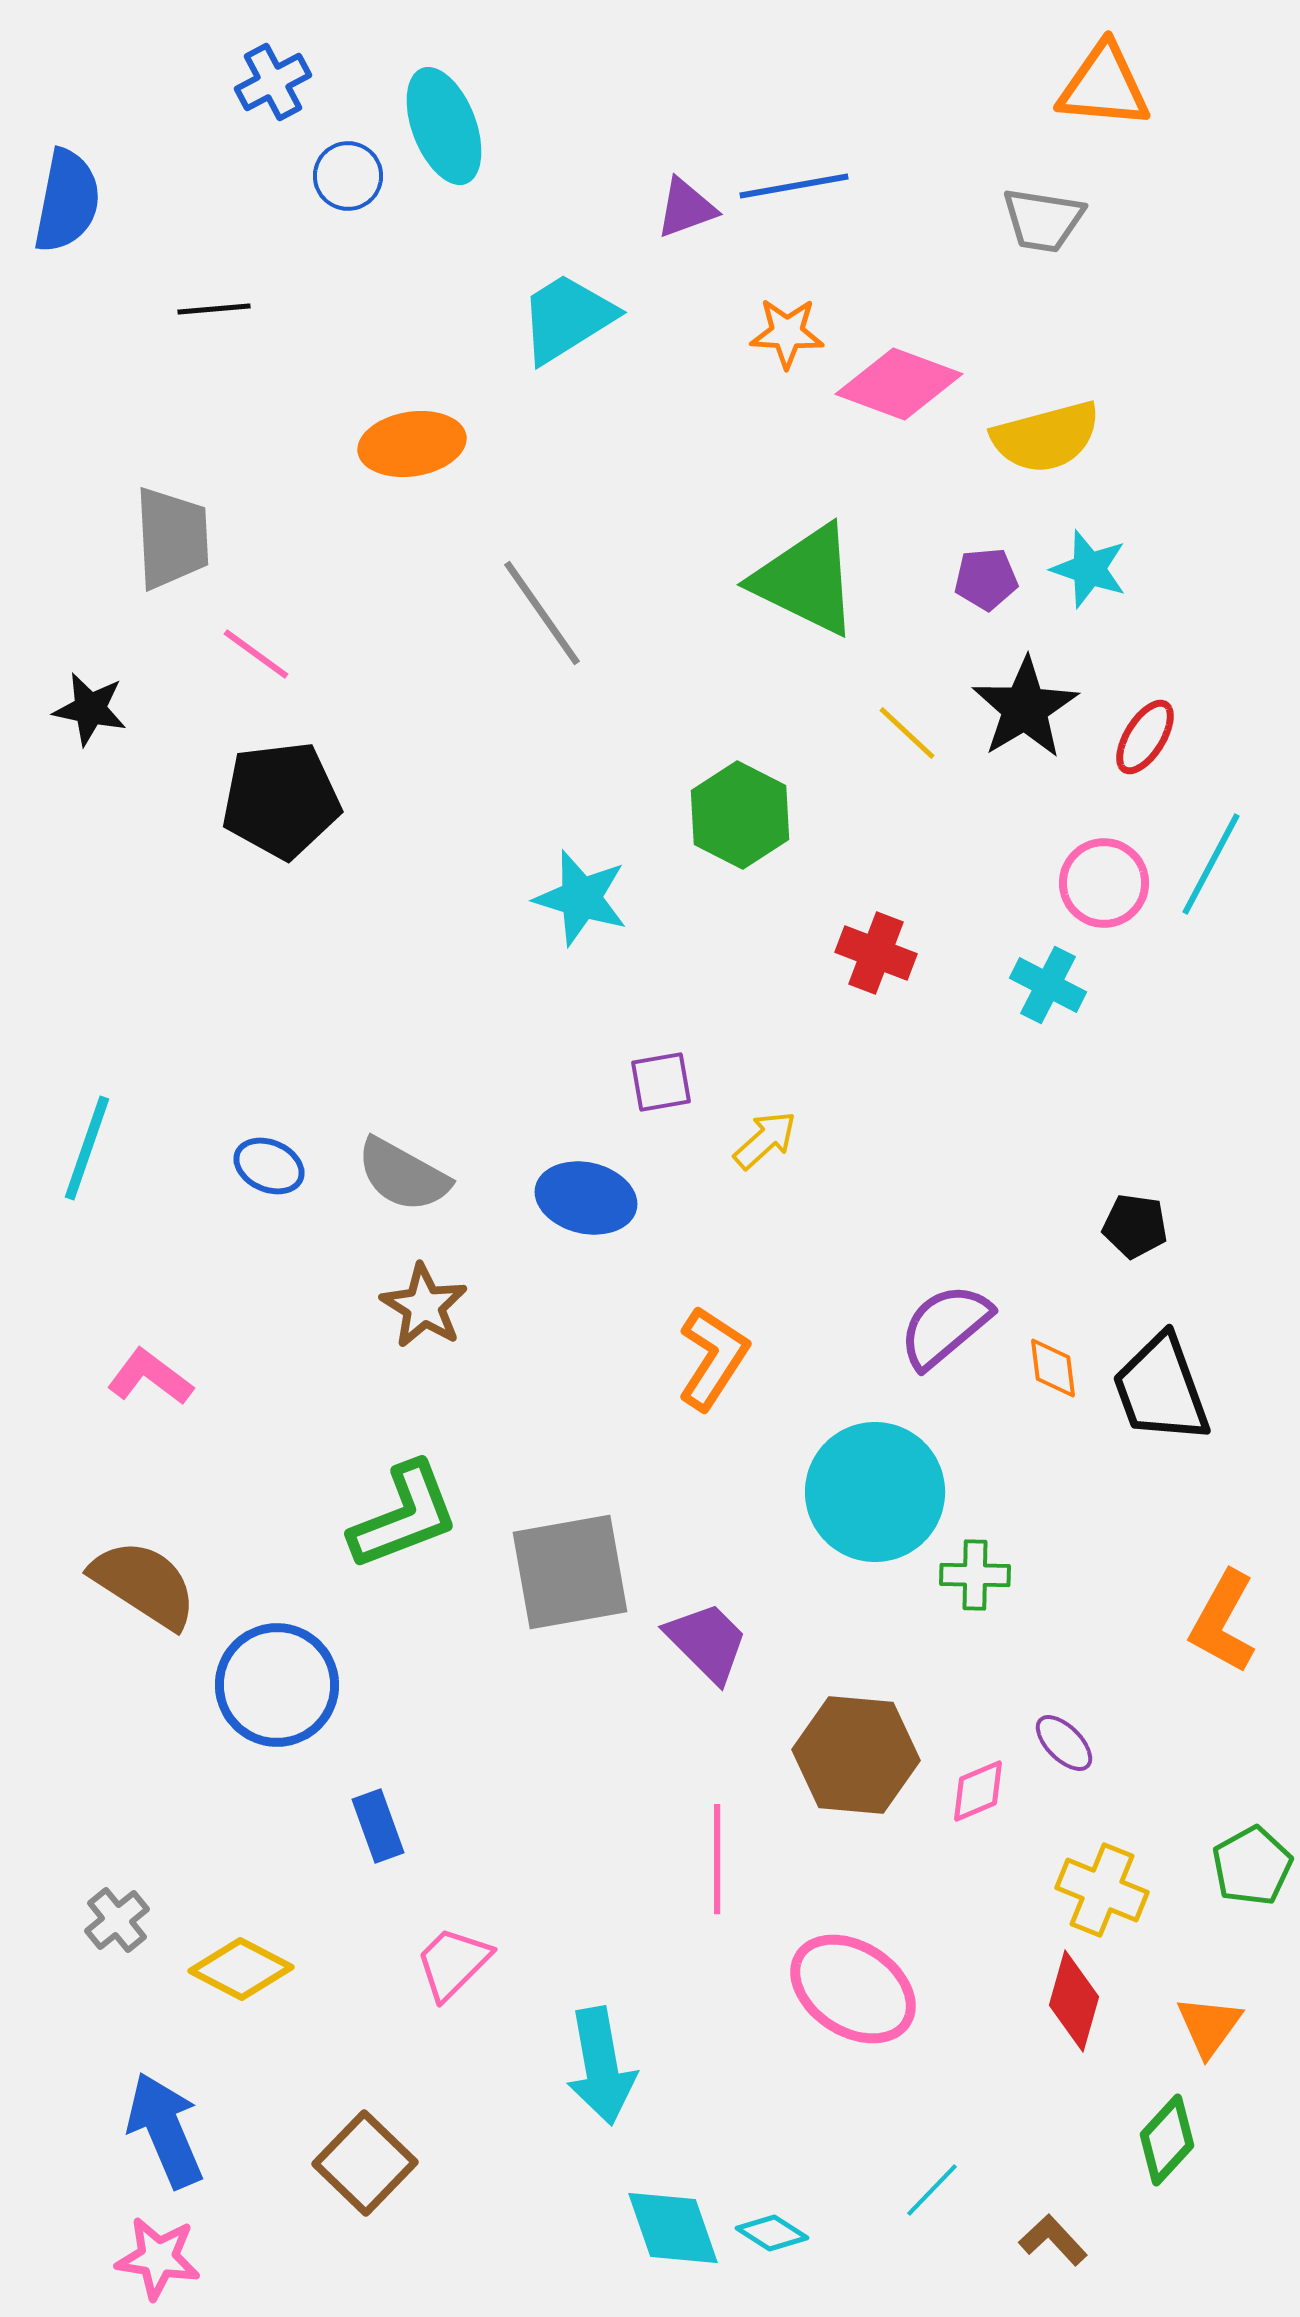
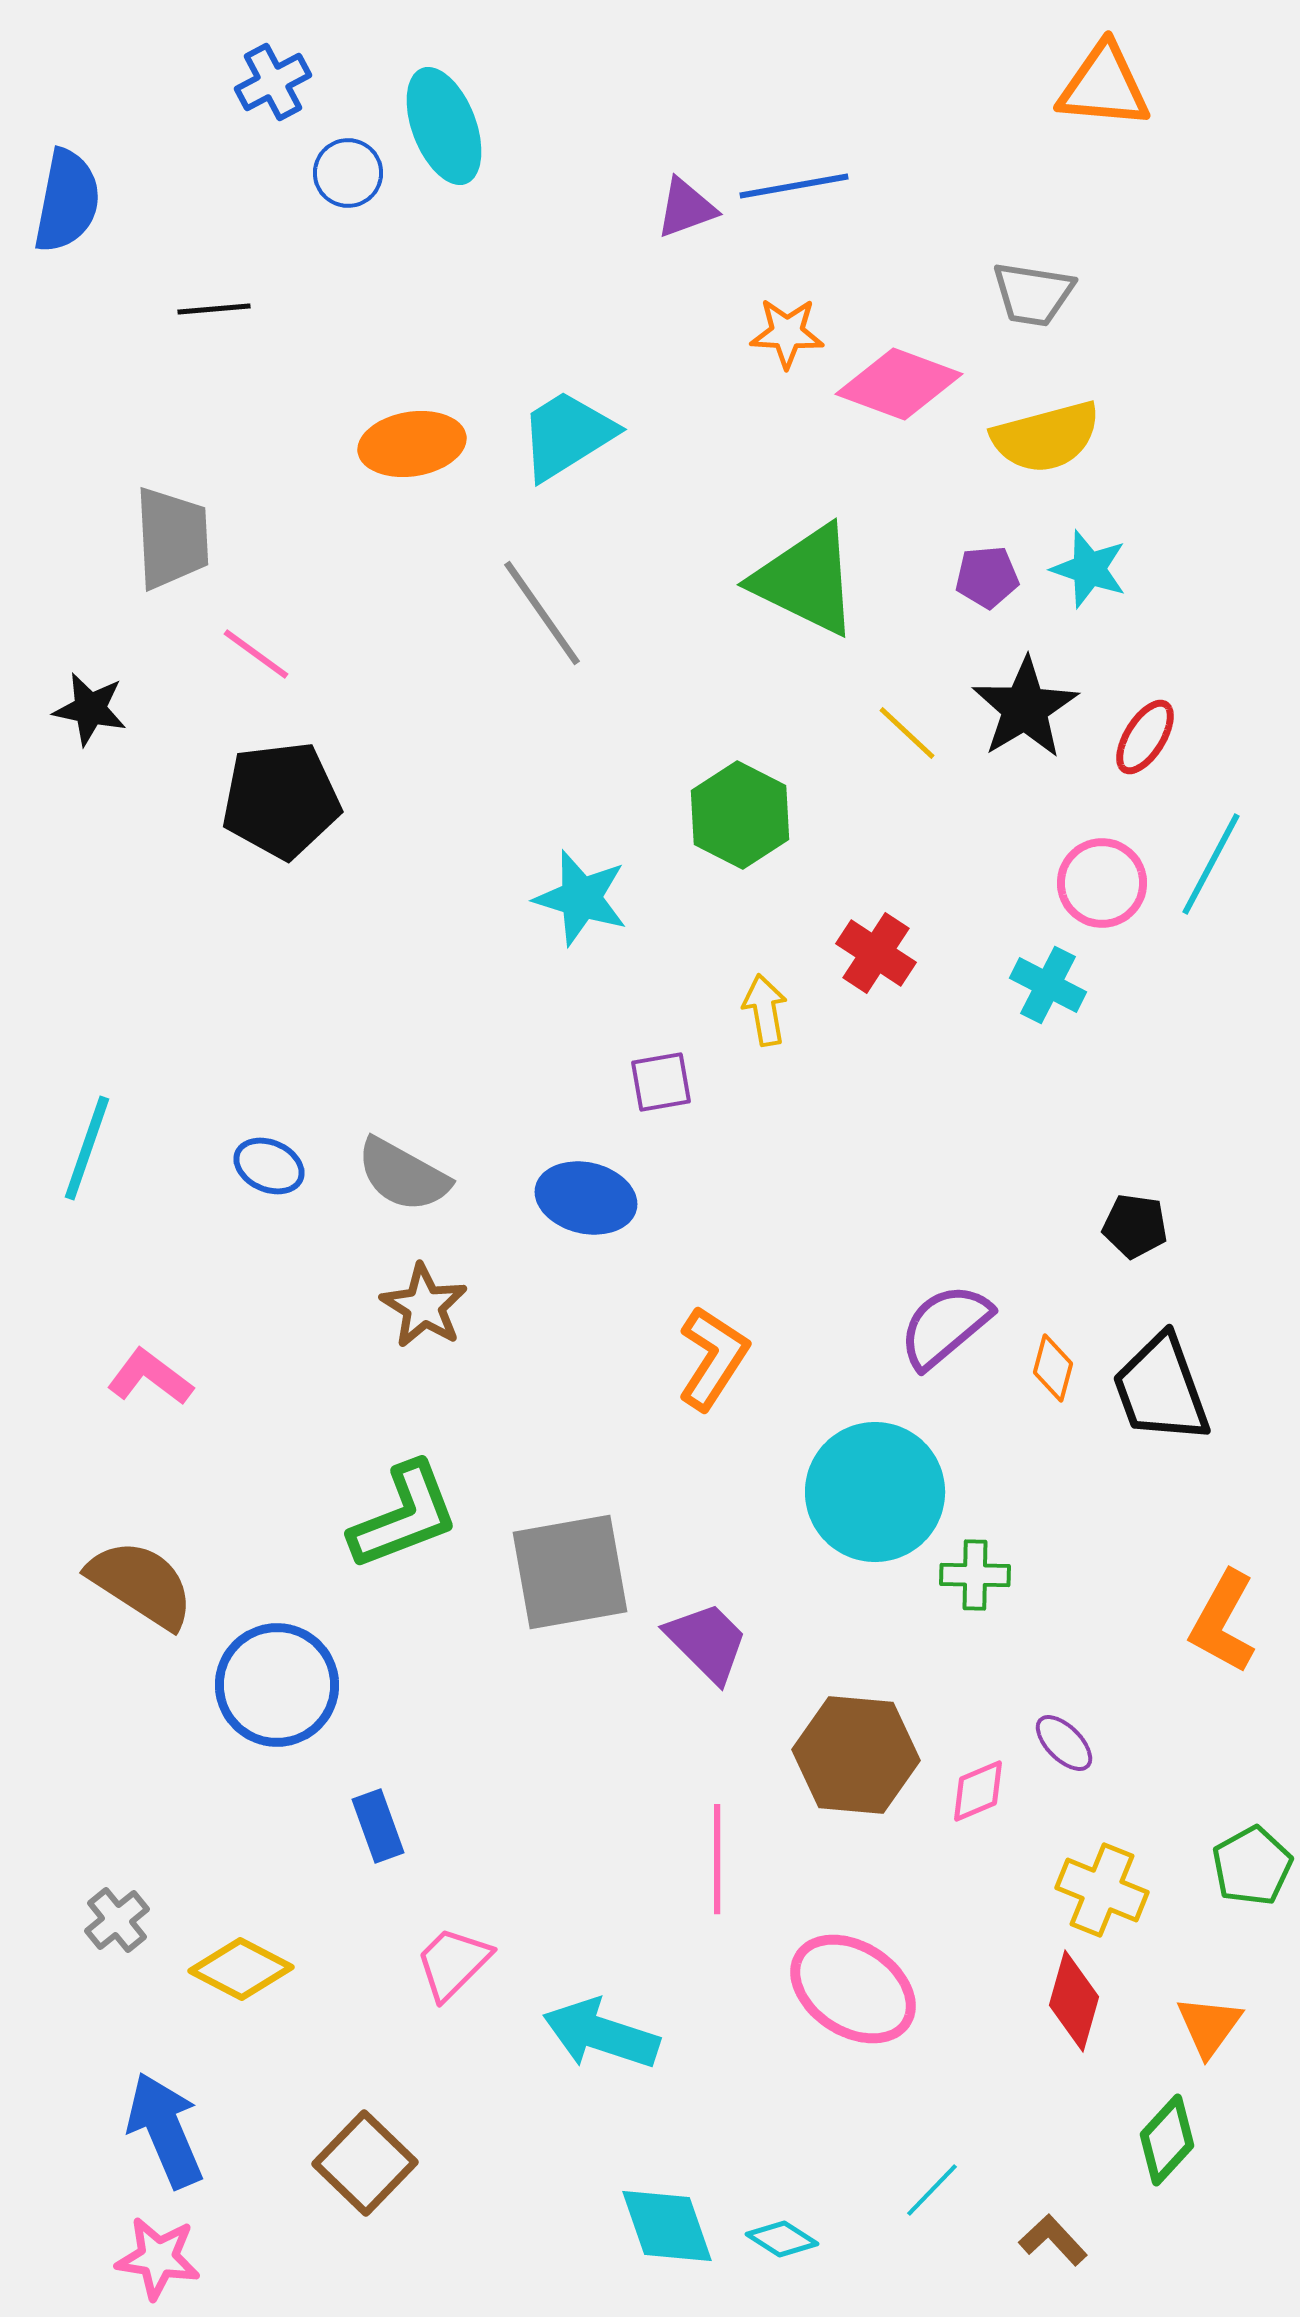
blue circle at (348, 176): moved 3 px up
gray trapezoid at (1043, 220): moved 10 px left, 74 px down
cyan trapezoid at (567, 318): moved 117 px down
purple pentagon at (986, 579): moved 1 px right, 2 px up
pink circle at (1104, 883): moved 2 px left
red cross at (876, 953): rotated 12 degrees clockwise
yellow arrow at (765, 1140): moved 130 px up; rotated 58 degrees counterclockwise
orange diamond at (1053, 1368): rotated 22 degrees clockwise
brown semicircle at (144, 1584): moved 3 px left
cyan arrow at (601, 2066): moved 32 px up; rotated 118 degrees clockwise
cyan diamond at (673, 2228): moved 6 px left, 2 px up
cyan diamond at (772, 2233): moved 10 px right, 6 px down
